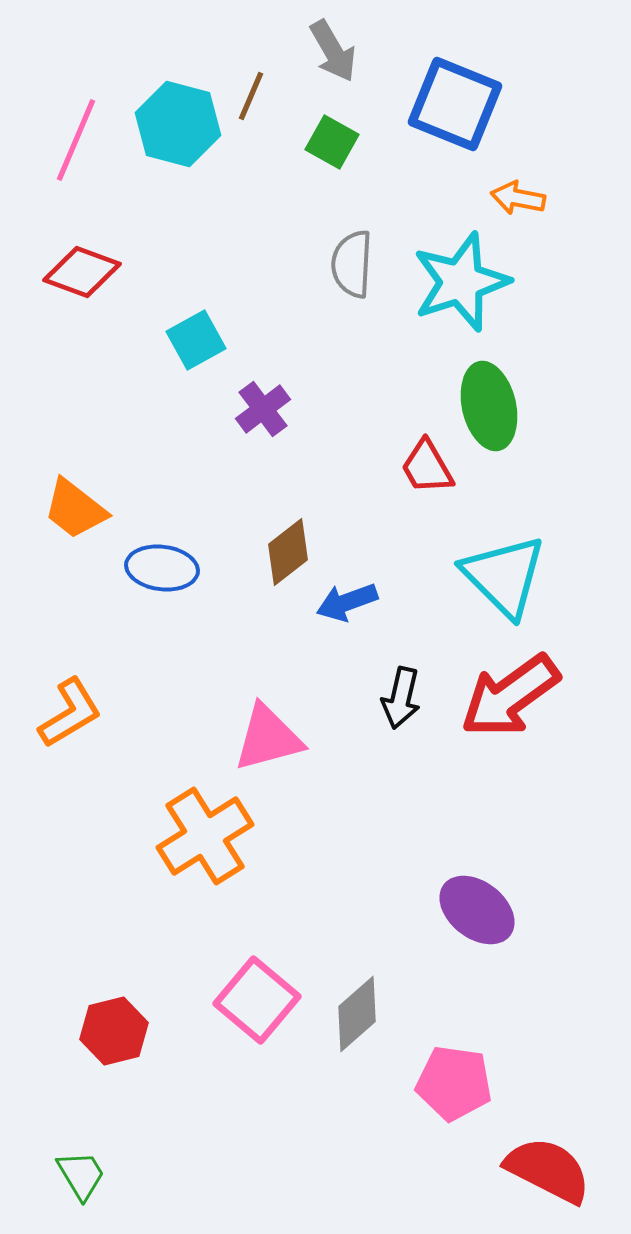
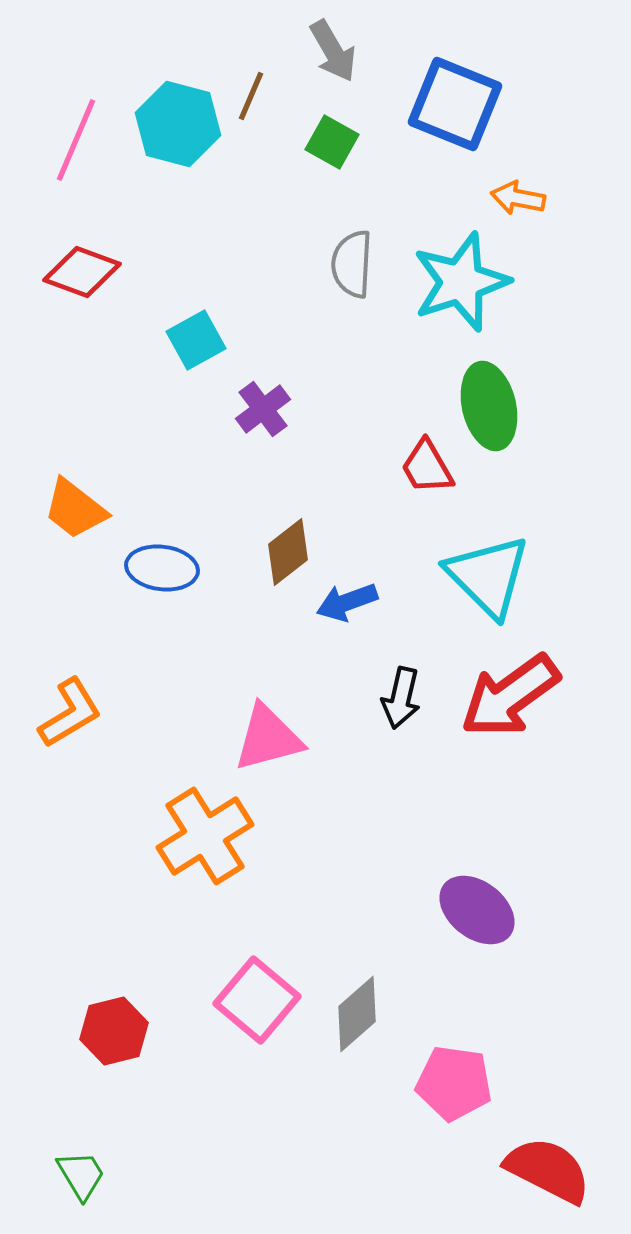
cyan triangle: moved 16 px left
